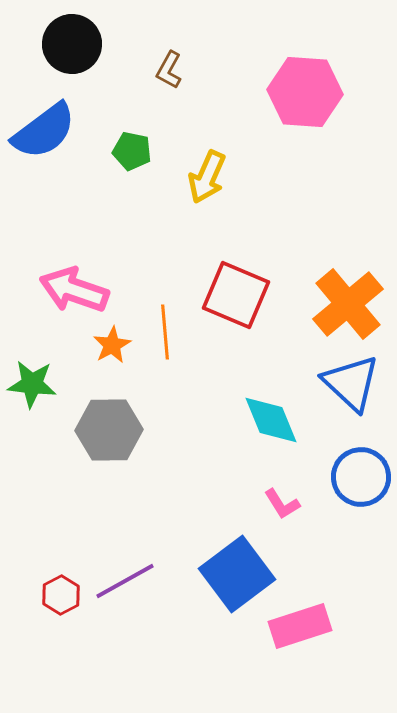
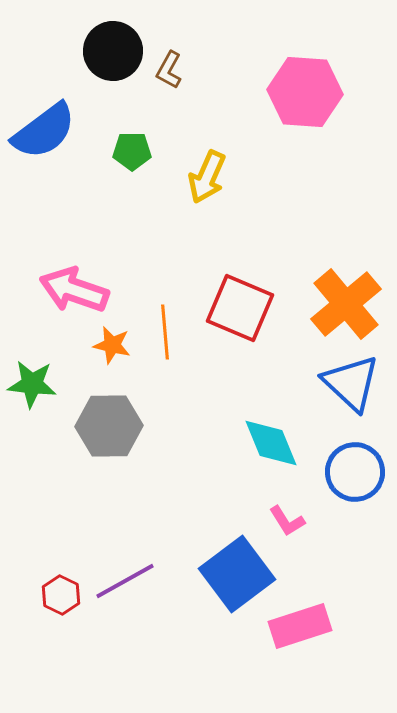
black circle: moved 41 px right, 7 px down
green pentagon: rotated 12 degrees counterclockwise
red square: moved 4 px right, 13 px down
orange cross: moved 2 px left
orange star: rotated 30 degrees counterclockwise
cyan diamond: moved 23 px down
gray hexagon: moved 4 px up
blue circle: moved 6 px left, 5 px up
pink L-shape: moved 5 px right, 17 px down
red hexagon: rotated 6 degrees counterclockwise
